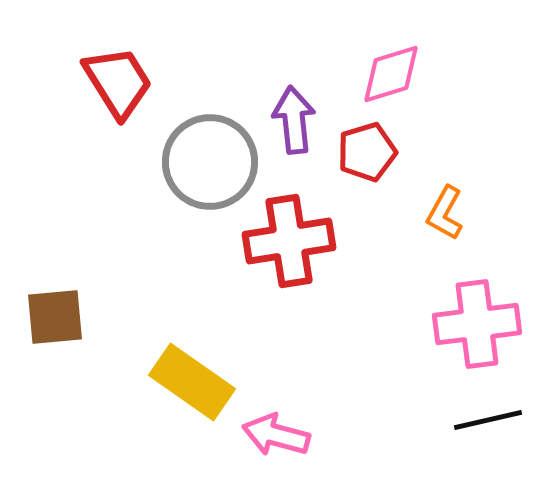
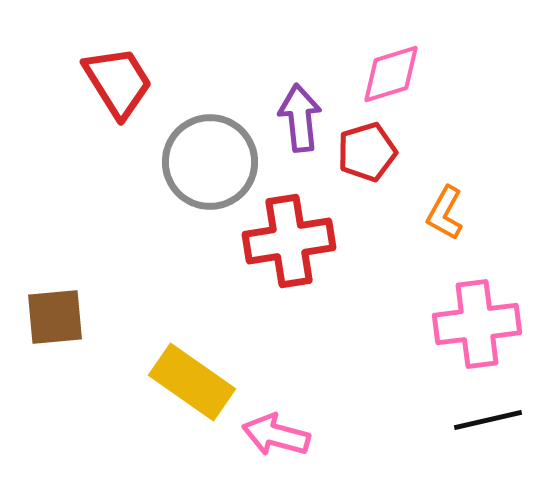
purple arrow: moved 6 px right, 2 px up
